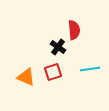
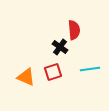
black cross: moved 2 px right
